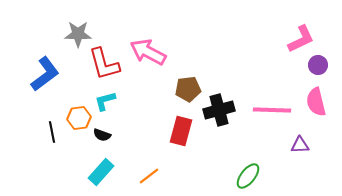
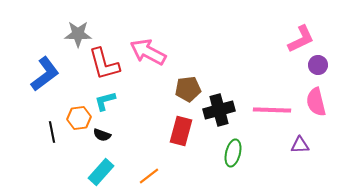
green ellipse: moved 15 px left, 23 px up; rotated 24 degrees counterclockwise
